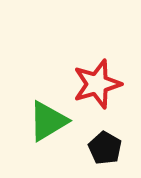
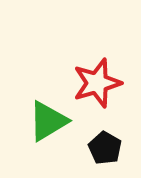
red star: moved 1 px up
